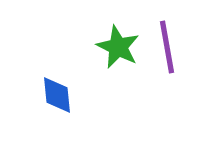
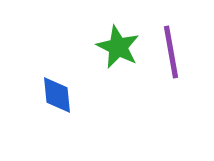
purple line: moved 4 px right, 5 px down
